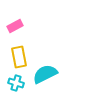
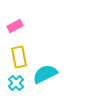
cyan cross: rotated 28 degrees clockwise
